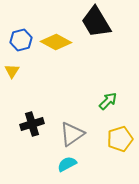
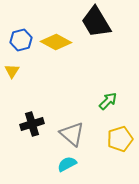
gray triangle: rotated 44 degrees counterclockwise
